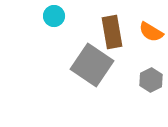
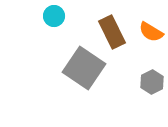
brown rectangle: rotated 16 degrees counterclockwise
gray square: moved 8 px left, 3 px down
gray hexagon: moved 1 px right, 2 px down
